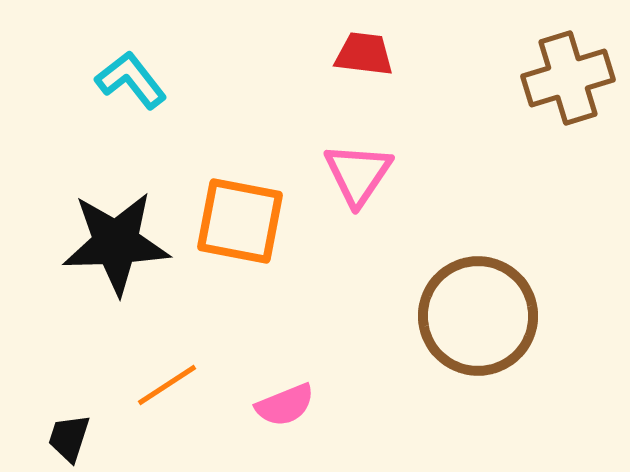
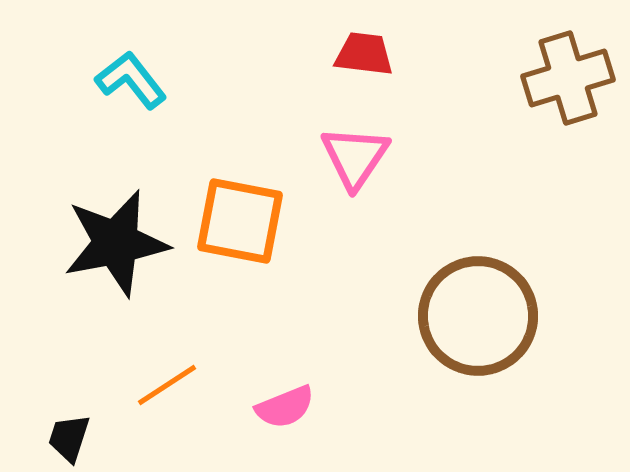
pink triangle: moved 3 px left, 17 px up
black star: rotated 9 degrees counterclockwise
pink semicircle: moved 2 px down
